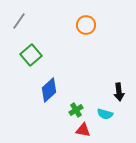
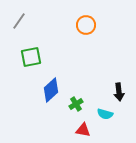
green square: moved 2 px down; rotated 30 degrees clockwise
blue diamond: moved 2 px right
green cross: moved 6 px up
